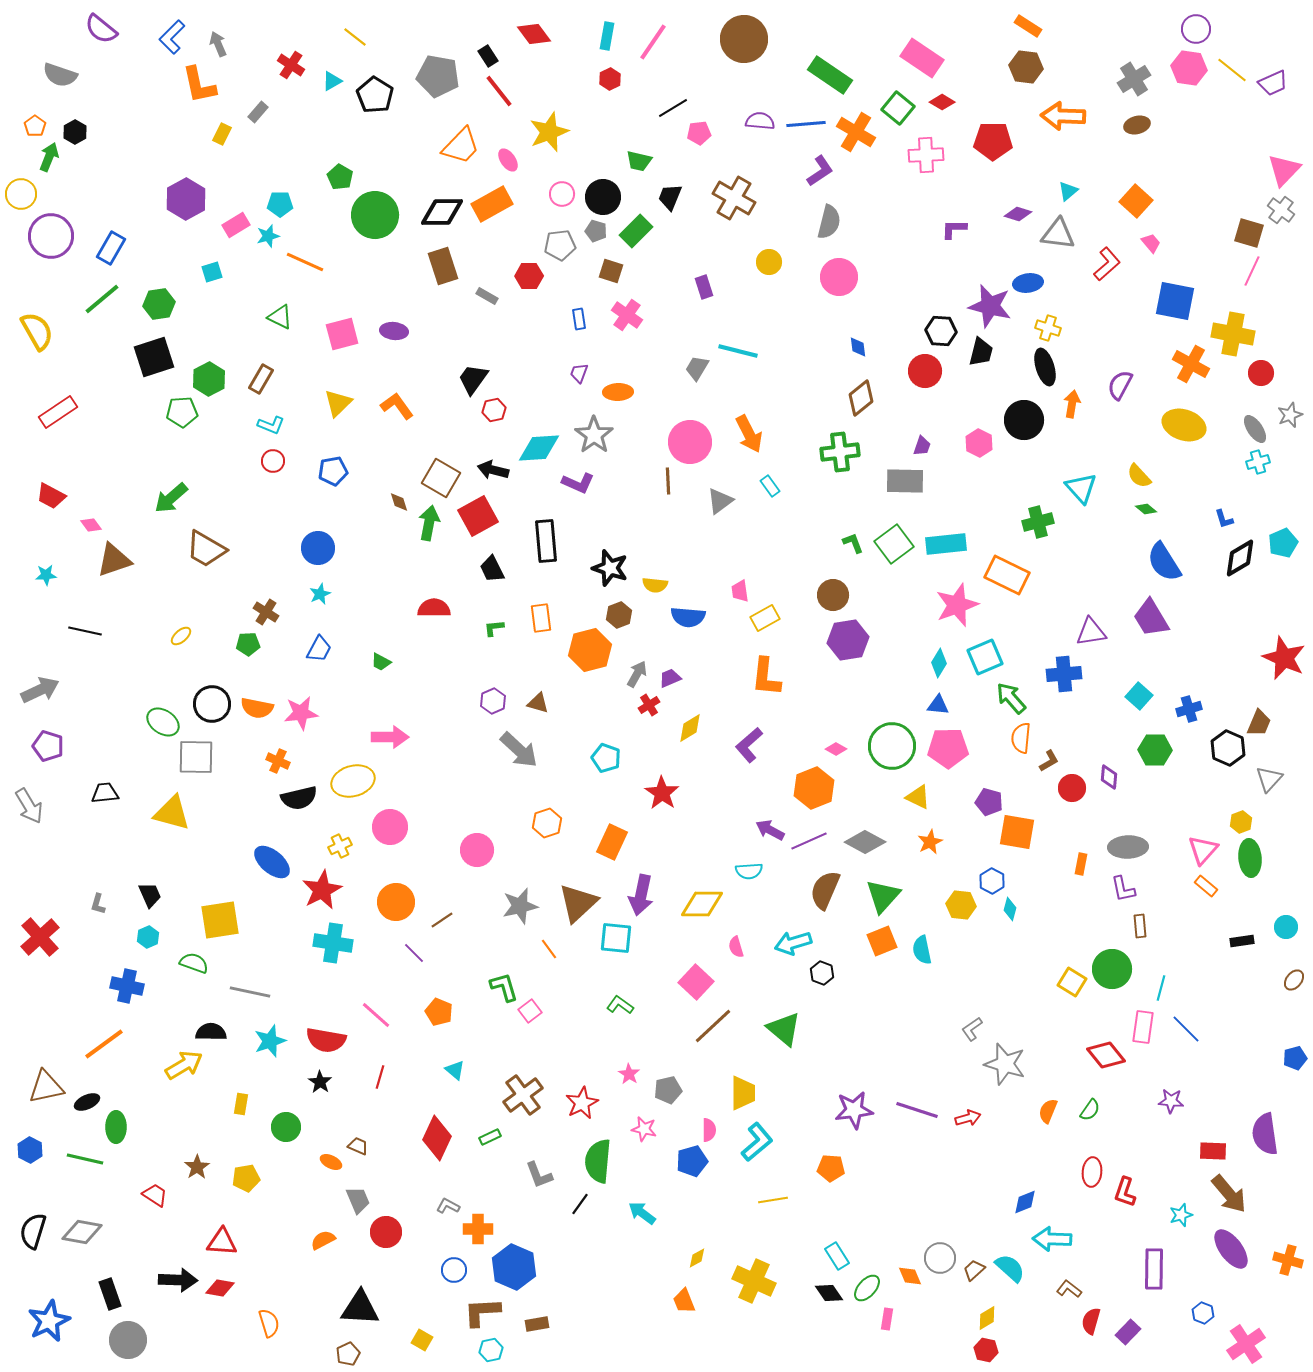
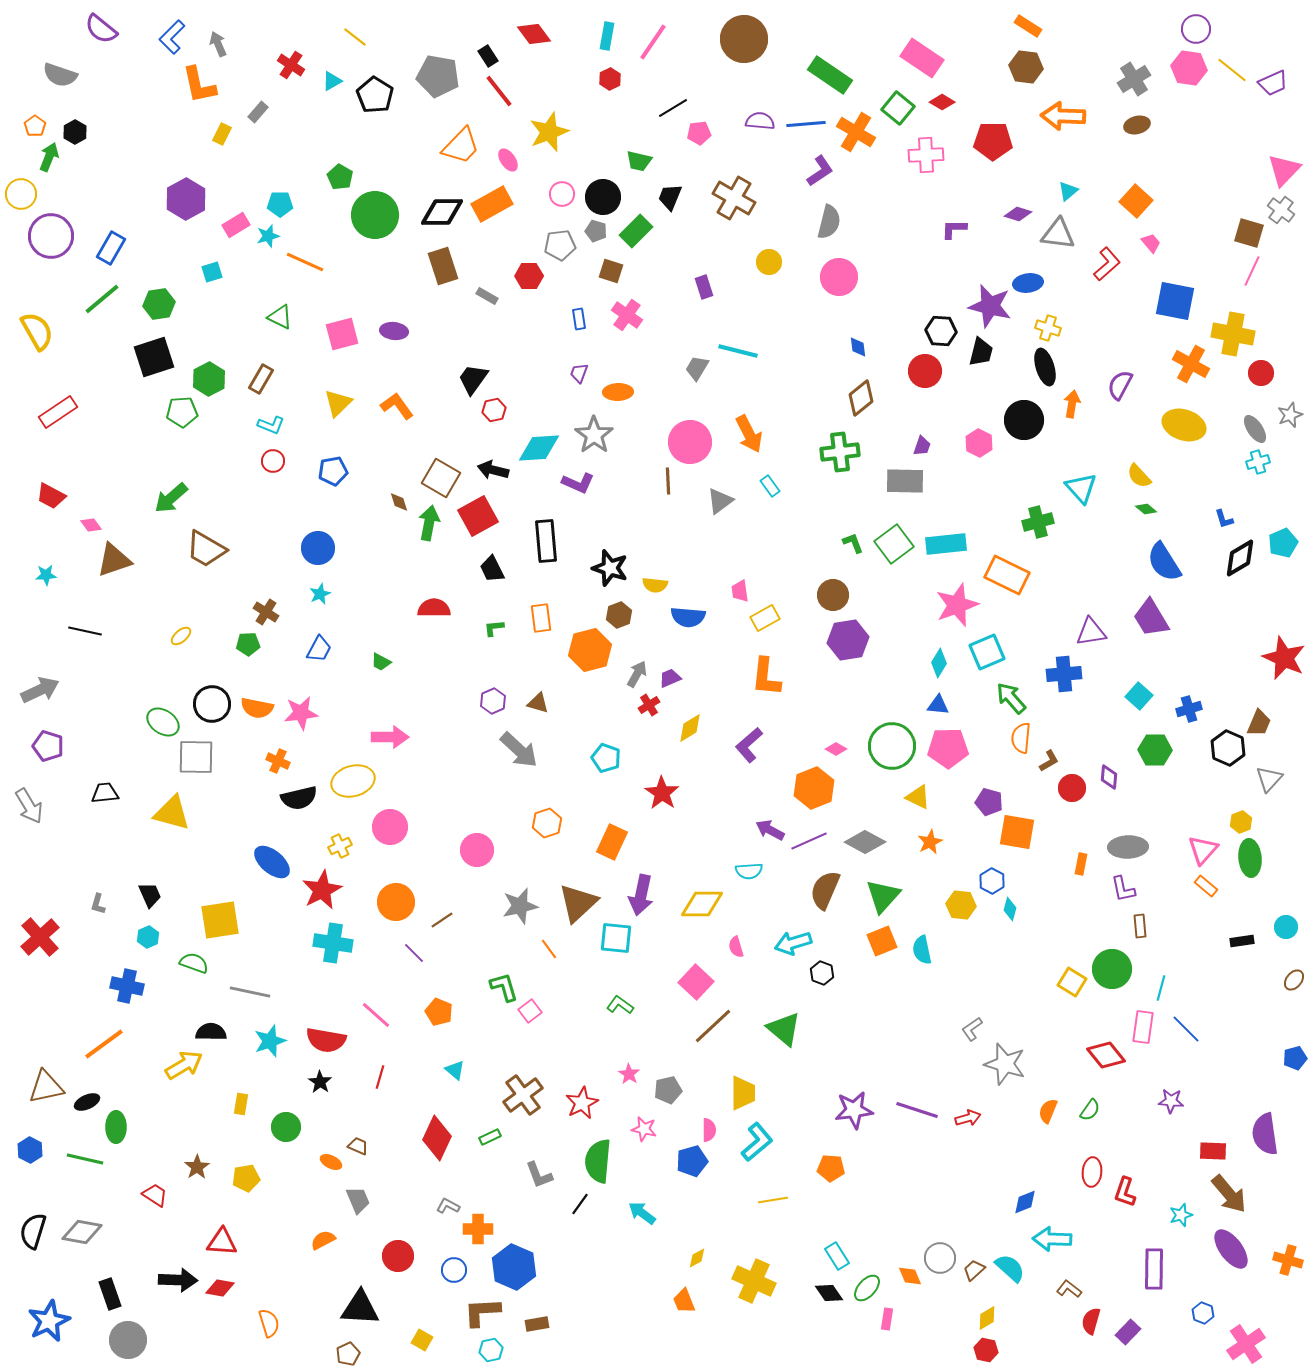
cyan square at (985, 657): moved 2 px right, 5 px up
red circle at (386, 1232): moved 12 px right, 24 px down
